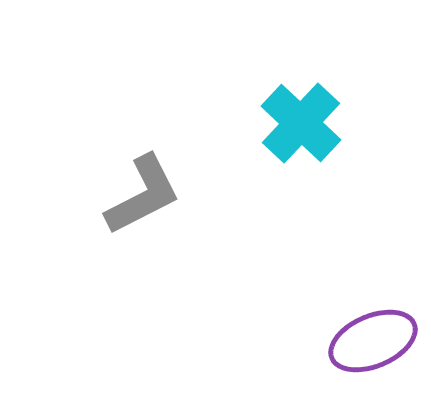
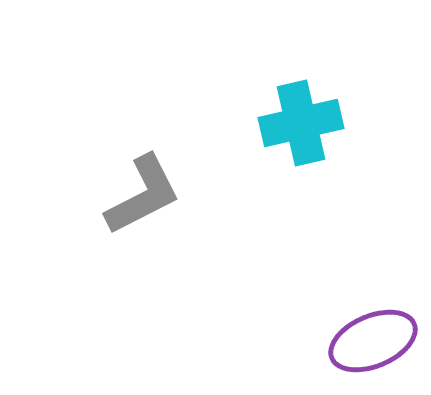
cyan cross: rotated 34 degrees clockwise
